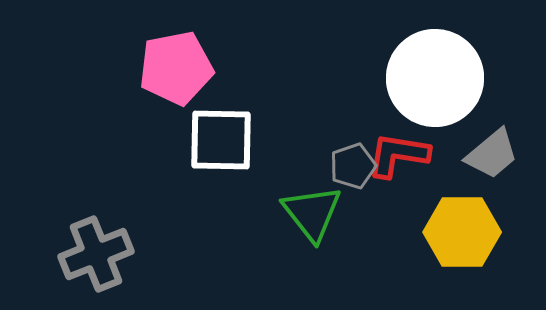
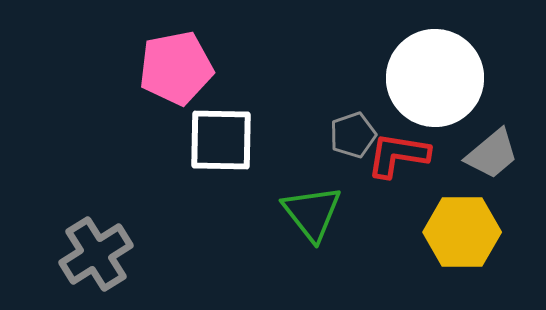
gray pentagon: moved 31 px up
gray cross: rotated 10 degrees counterclockwise
